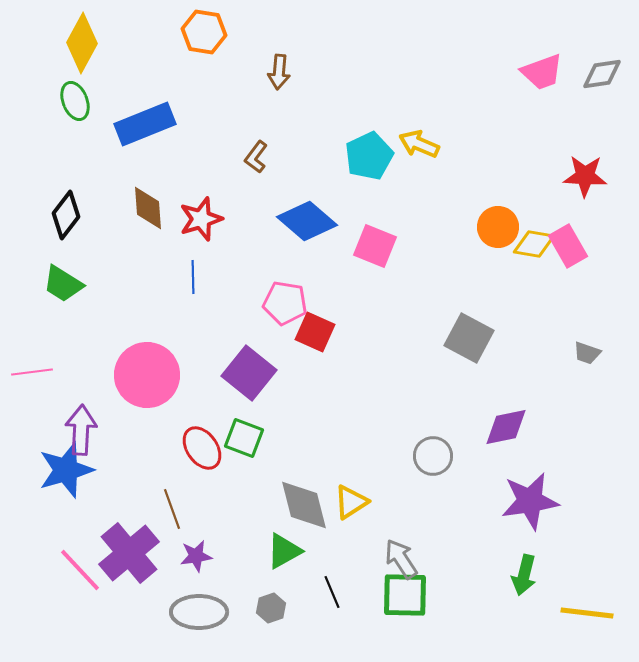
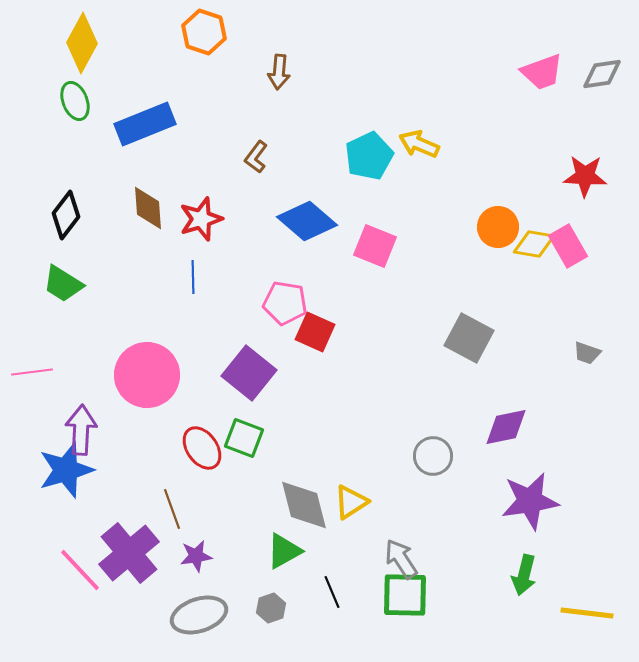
orange hexagon at (204, 32): rotated 9 degrees clockwise
gray ellipse at (199, 612): moved 3 px down; rotated 18 degrees counterclockwise
